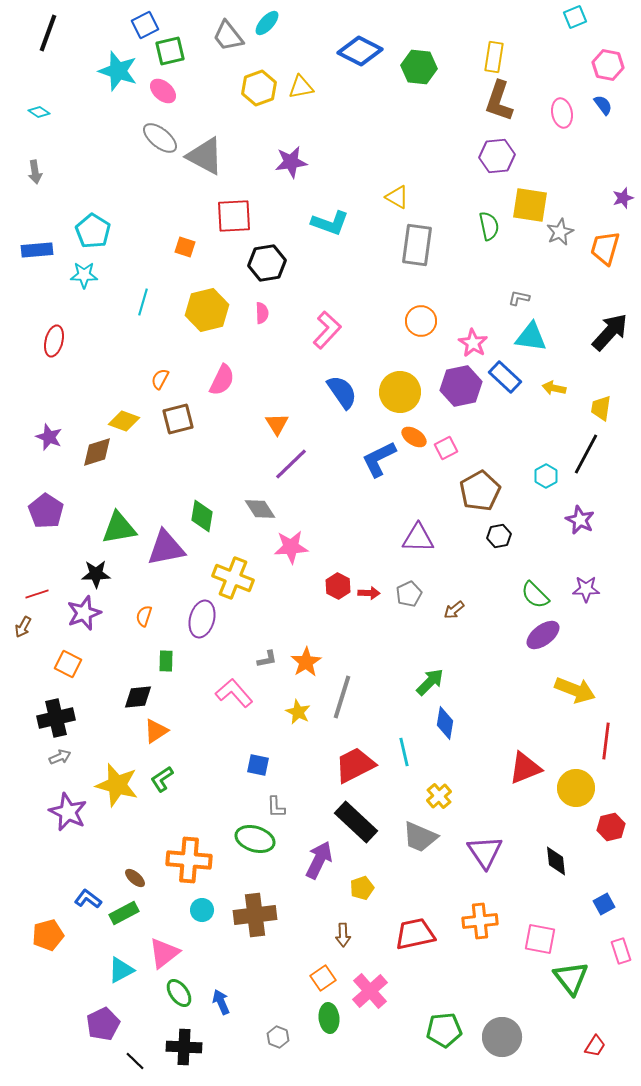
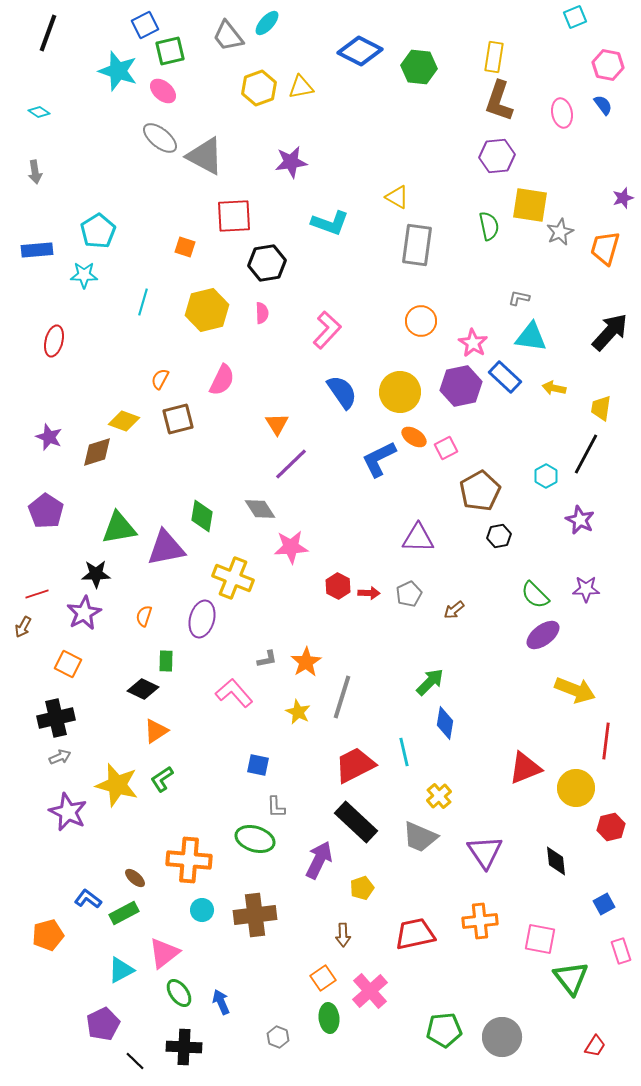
cyan pentagon at (93, 231): moved 5 px right; rotated 8 degrees clockwise
purple star at (84, 613): rotated 8 degrees counterclockwise
black diamond at (138, 697): moved 5 px right, 8 px up; rotated 32 degrees clockwise
